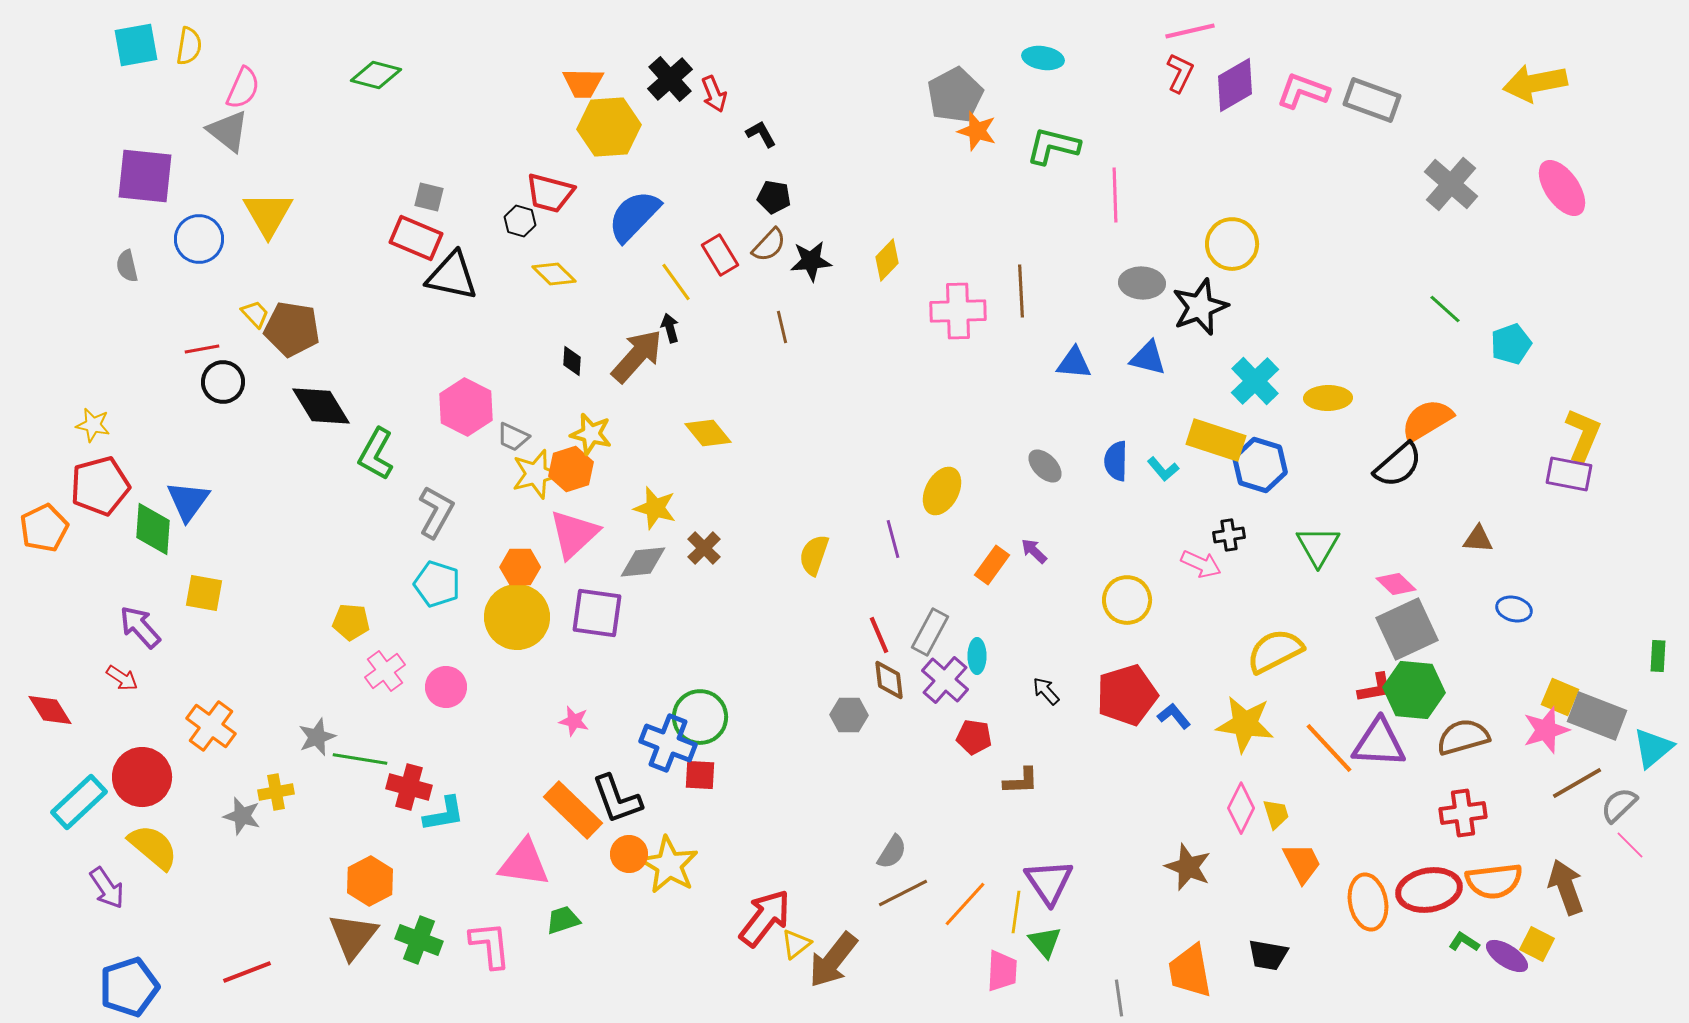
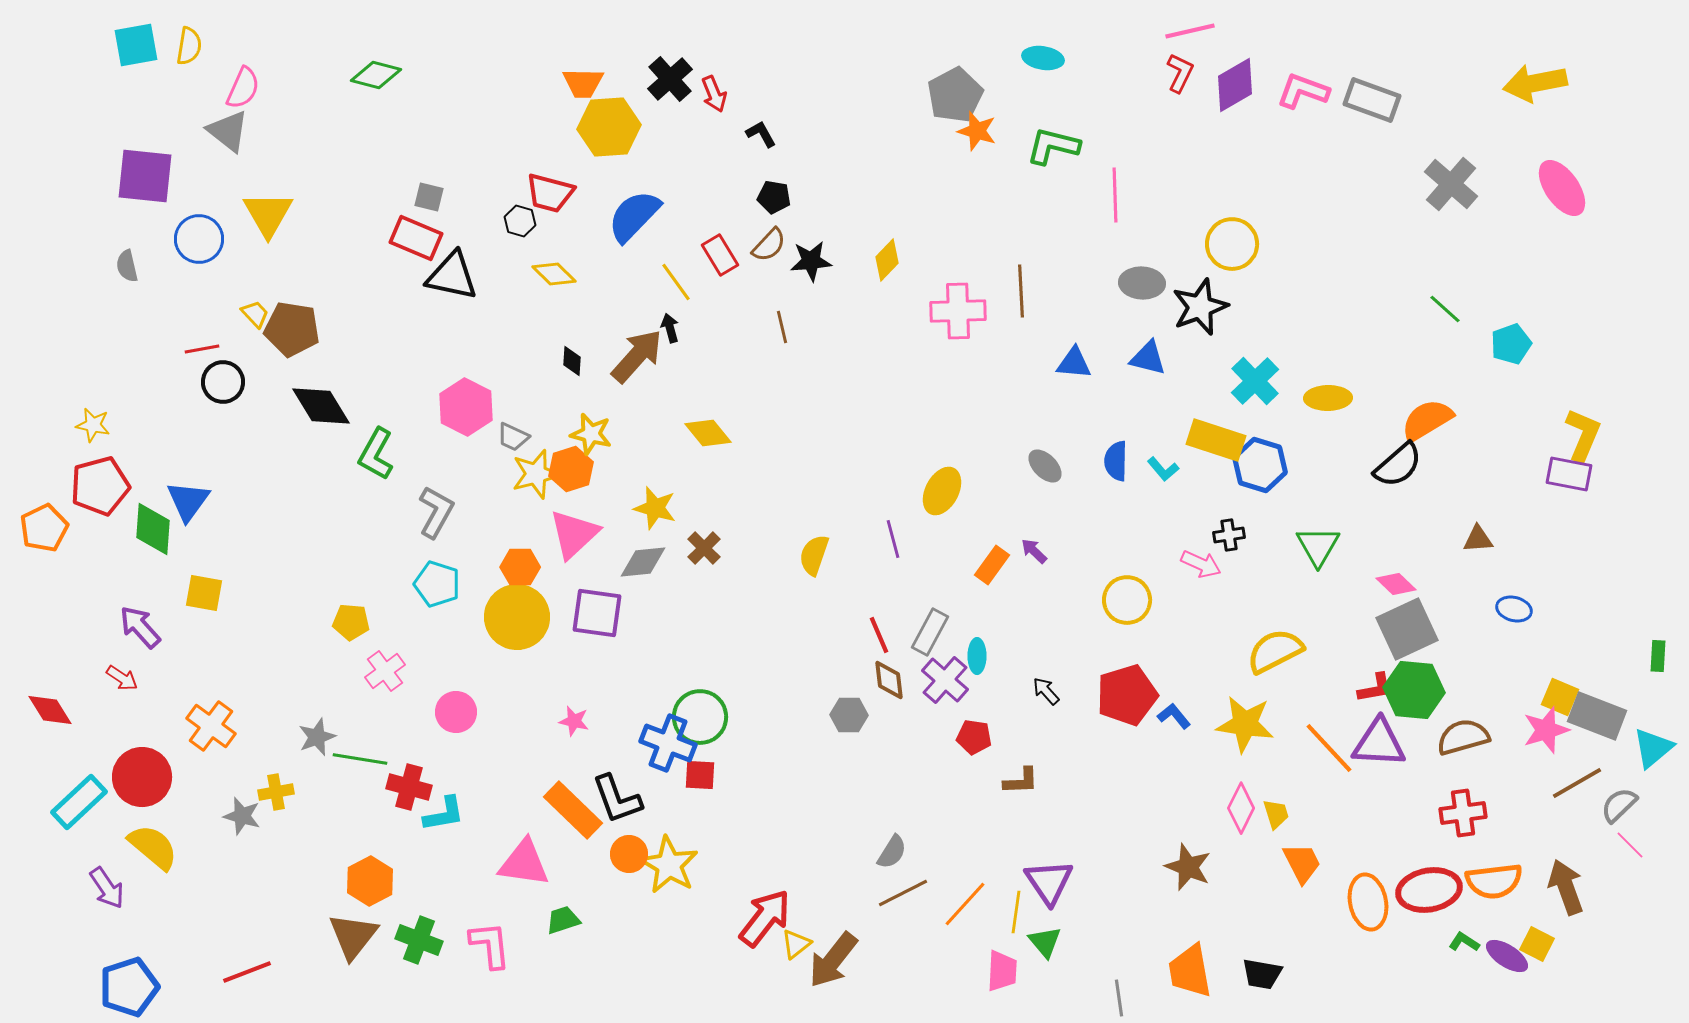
brown triangle at (1478, 539): rotated 8 degrees counterclockwise
pink circle at (446, 687): moved 10 px right, 25 px down
black trapezoid at (1268, 955): moved 6 px left, 19 px down
